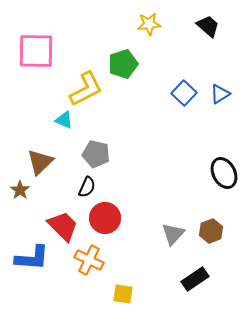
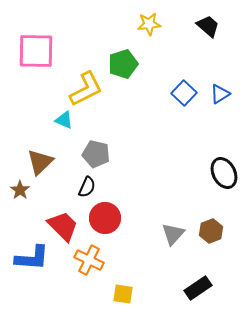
black rectangle: moved 3 px right, 9 px down
